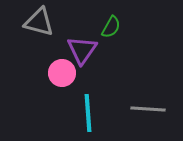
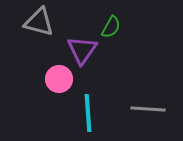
pink circle: moved 3 px left, 6 px down
